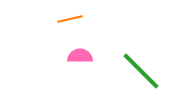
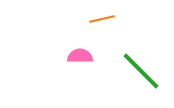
orange line: moved 32 px right
